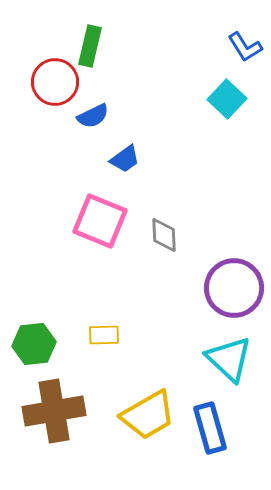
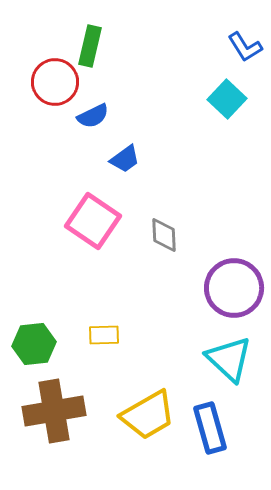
pink square: moved 7 px left; rotated 12 degrees clockwise
